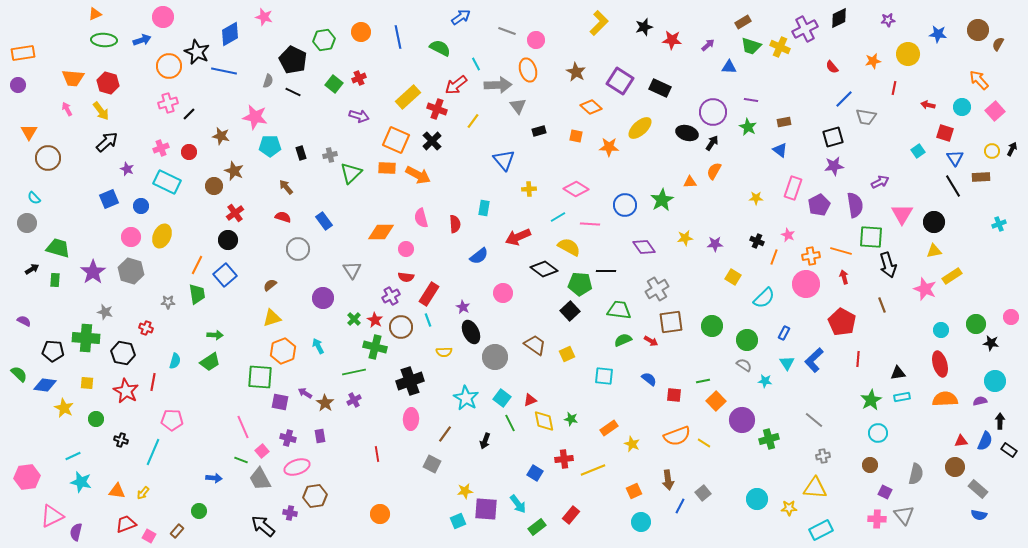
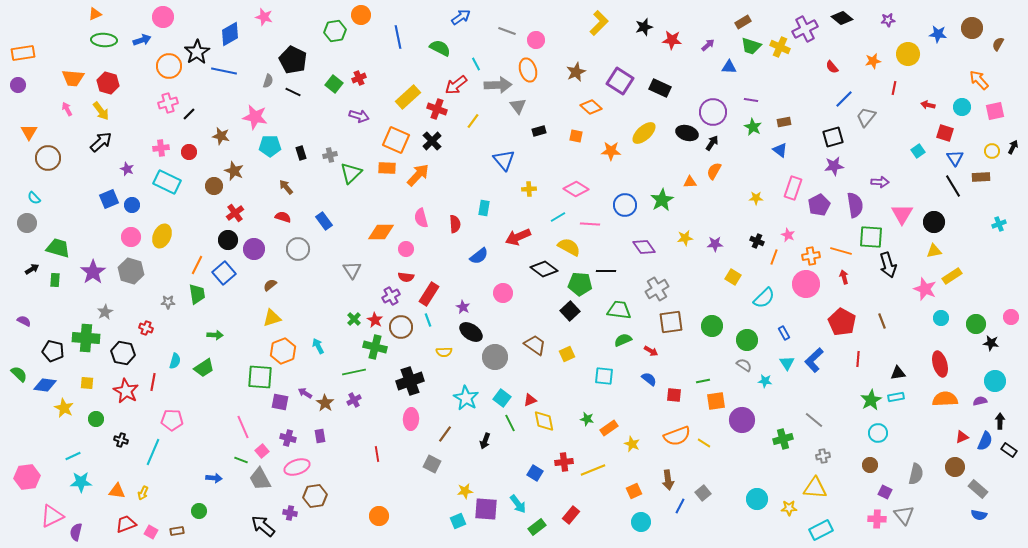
black diamond at (839, 18): moved 3 px right; rotated 65 degrees clockwise
brown circle at (978, 30): moved 6 px left, 2 px up
orange circle at (361, 32): moved 17 px up
green hexagon at (324, 40): moved 11 px right, 9 px up
black star at (197, 52): rotated 15 degrees clockwise
brown star at (576, 72): rotated 18 degrees clockwise
pink square at (995, 111): rotated 30 degrees clockwise
gray trapezoid at (866, 117): rotated 120 degrees clockwise
green star at (748, 127): moved 5 px right
yellow ellipse at (640, 128): moved 4 px right, 5 px down
black arrow at (107, 142): moved 6 px left
orange star at (609, 147): moved 2 px right, 4 px down
pink cross at (161, 148): rotated 14 degrees clockwise
black arrow at (1012, 149): moved 1 px right, 2 px up
orange arrow at (418, 175): rotated 75 degrees counterclockwise
purple arrow at (880, 182): rotated 30 degrees clockwise
blue circle at (141, 206): moved 9 px left, 1 px up
blue square at (225, 275): moved 1 px left, 2 px up
purple circle at (323, 298): moved 69 px left, 49 px up
brown line at (882, 305): moved 16 px down
gray star at (105, 312): rotated 28 degrees clockwise
cyan circle at (941, 330): moved 12 px up
black ellipse at (471, 332): rotated 30 degrees counterclockwise
blue rectangle at (784, 333): rotated 56 degrees counterclockwise
red arrow at (651, 341): moved 10 px down
black pentagon at (53, 351): rotated 10 degrees clockwise
green trapezoid at (210, 362): moved 6 px left, 6 px down
cyan rectangle at (902, 397): moved 6 px left
orange square at (716, 401): rotated 36 degrees clockwise
green star at (571, 419): moved 16 px right
green cross at (769, 439): moved 14 px right
red triangle at (961, 441): moved 1 px right, 4 px up; rotated 16 degrees counterclockwise
red cross at (564, 459): moved 3 px down
cyan star at (81, 482): rotated 15 degrees counterclockwise
yellow arrow at (143, 493): rotated 16 degrees counterclockwise
orange circle at (380, 514): moved 1 px left, 2 px down
brown rectangle at (177, 531): rotated 40 degrees clockwise
pink square at (149, 536): moved 2 px right, 4 px up
